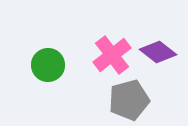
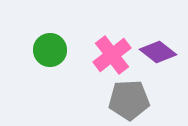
green circle: moved 2 px right, 15 px up
gray pentagon: rotated 12 degrees clockwise
